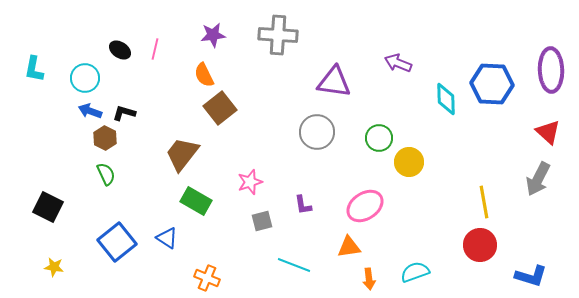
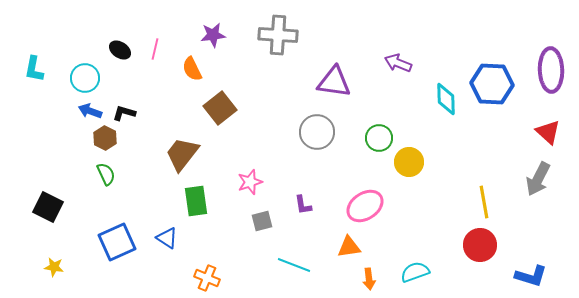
orange semicircle: moved 12 px left, 6 px up
green rectangle: rotated 52 degrees clockwise
blue square: rotated 15 degrees clockwise
